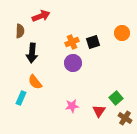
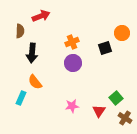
black square: moved 12 px right, 6 px down
